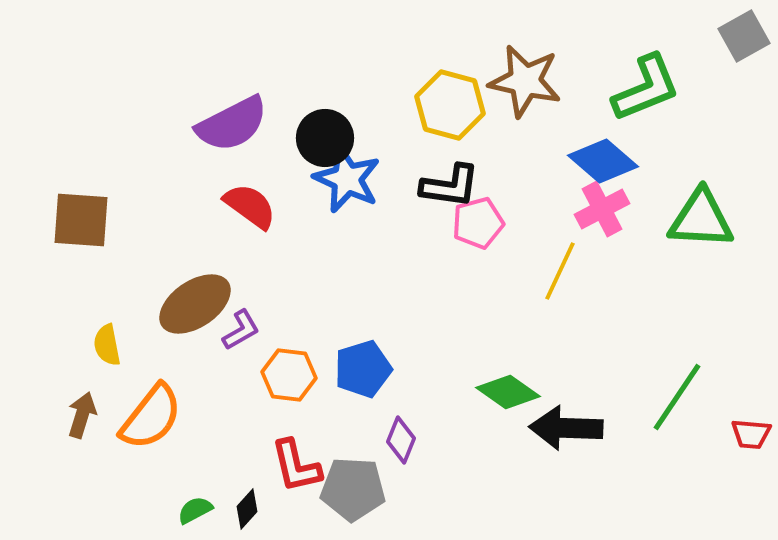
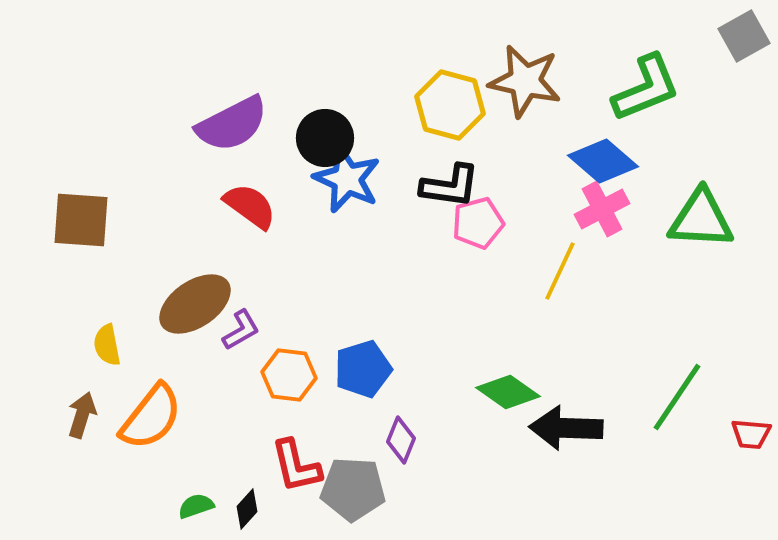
green semicircle: moved 1 px right, 4 px up; rotated 9 degrees clockwise
